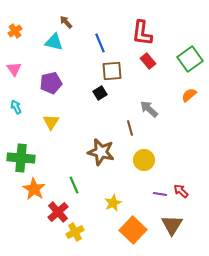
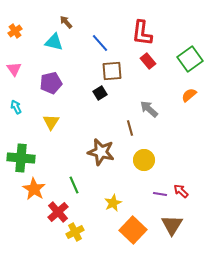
blue line: rotated 18 degrees counterclockwise
